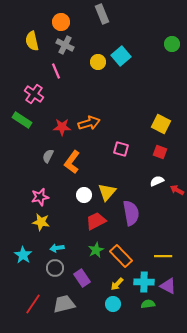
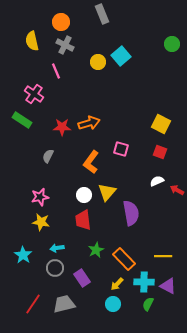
orange L-shape: moved 19 px right
red trapezoid: moved 13 px left, 1 px up; rotated 70 degrees counterclockwise
orange rectangle: moved 3 px right, 3 px down
green semicircle: rotated 56 degrees counterclockwise
